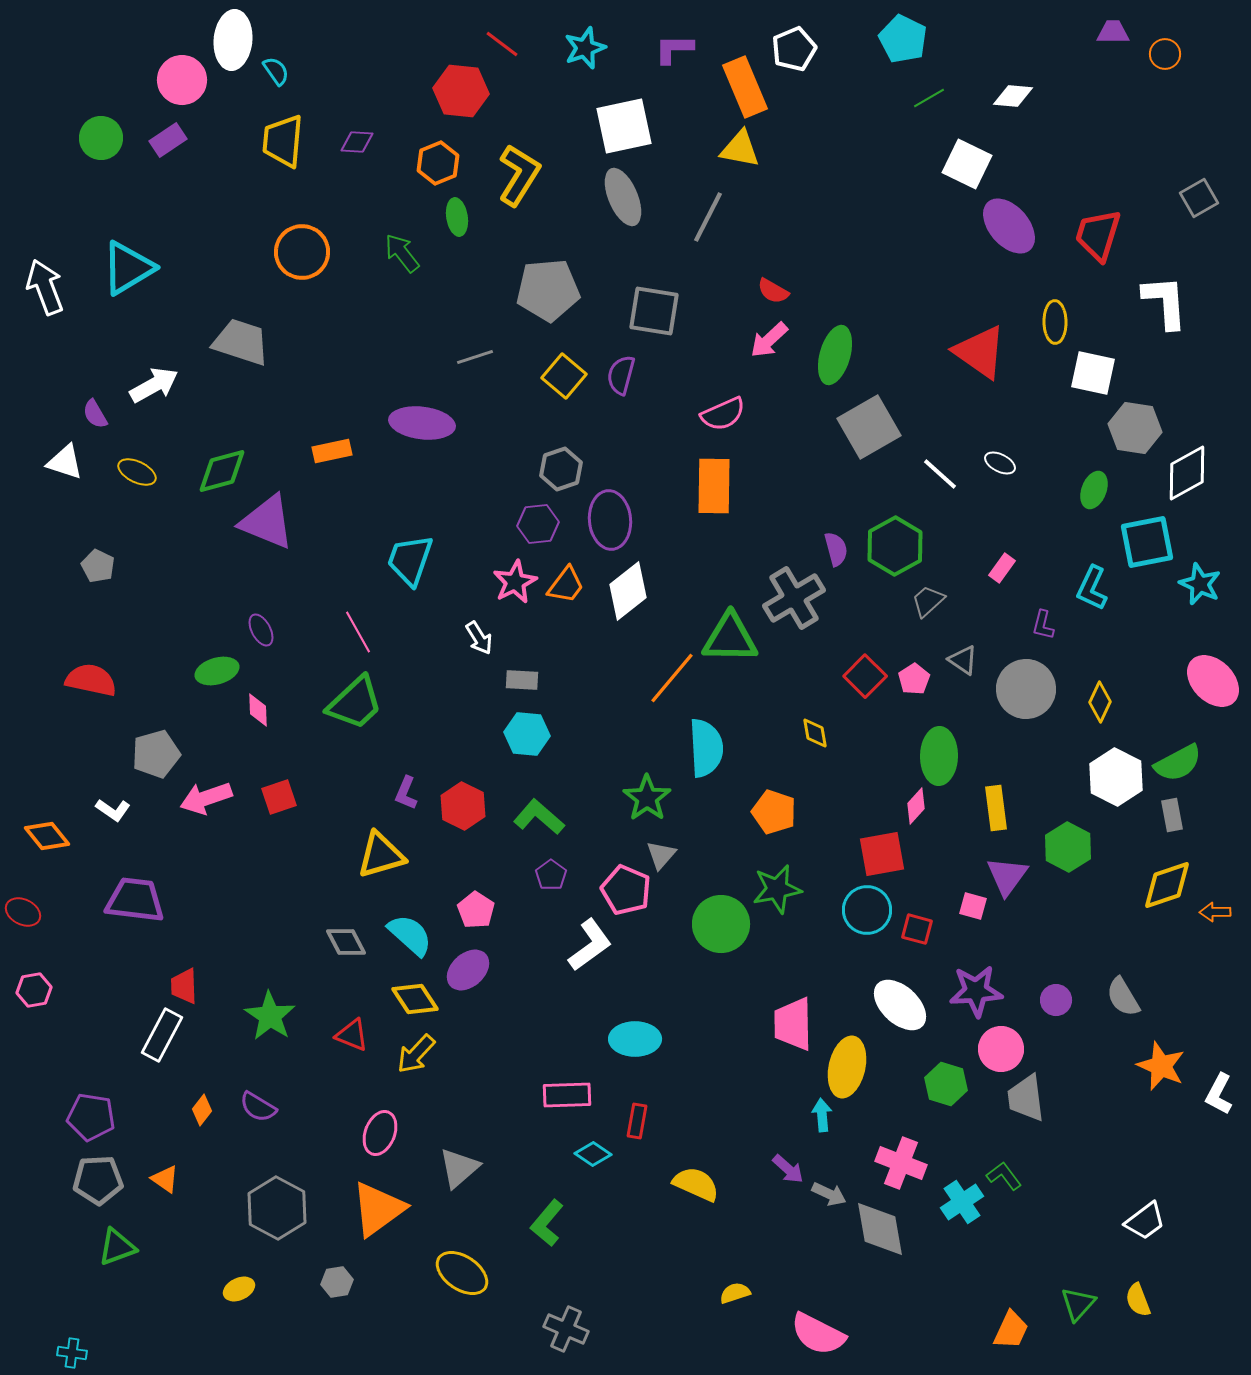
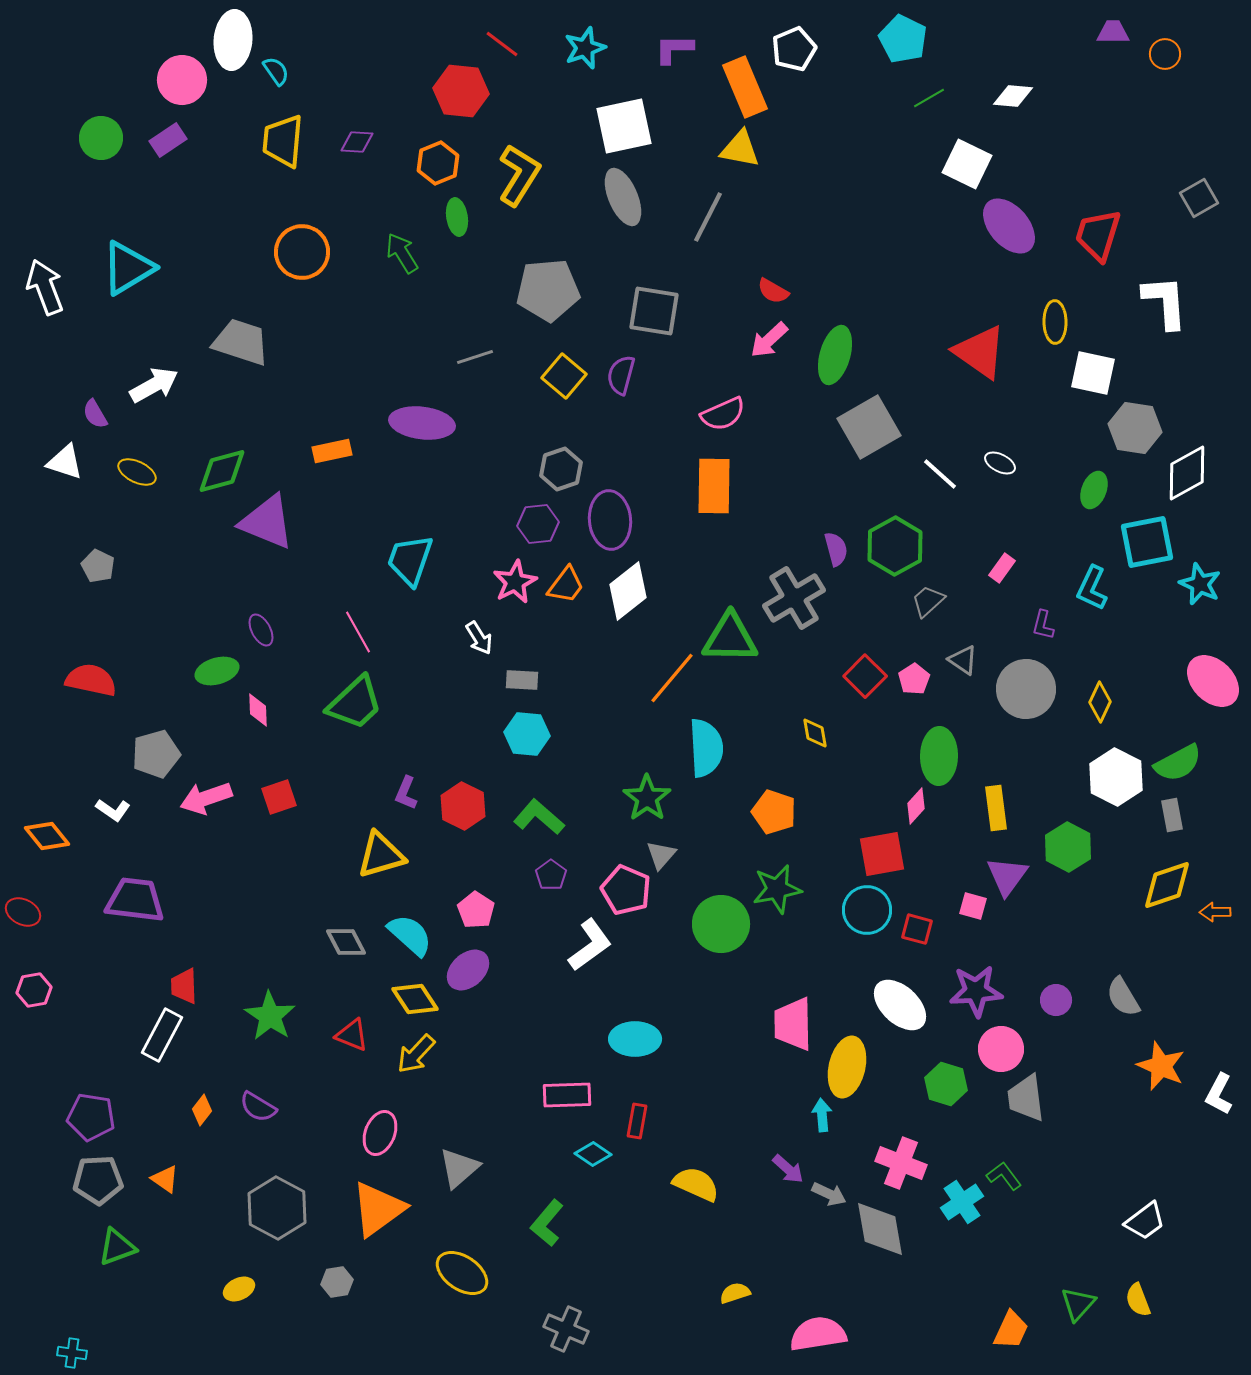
green arrow at (402, 253): rotated 6 degrees clockwise
pink semicircle at (818, 1334): rotated 144 degrees clockwise
